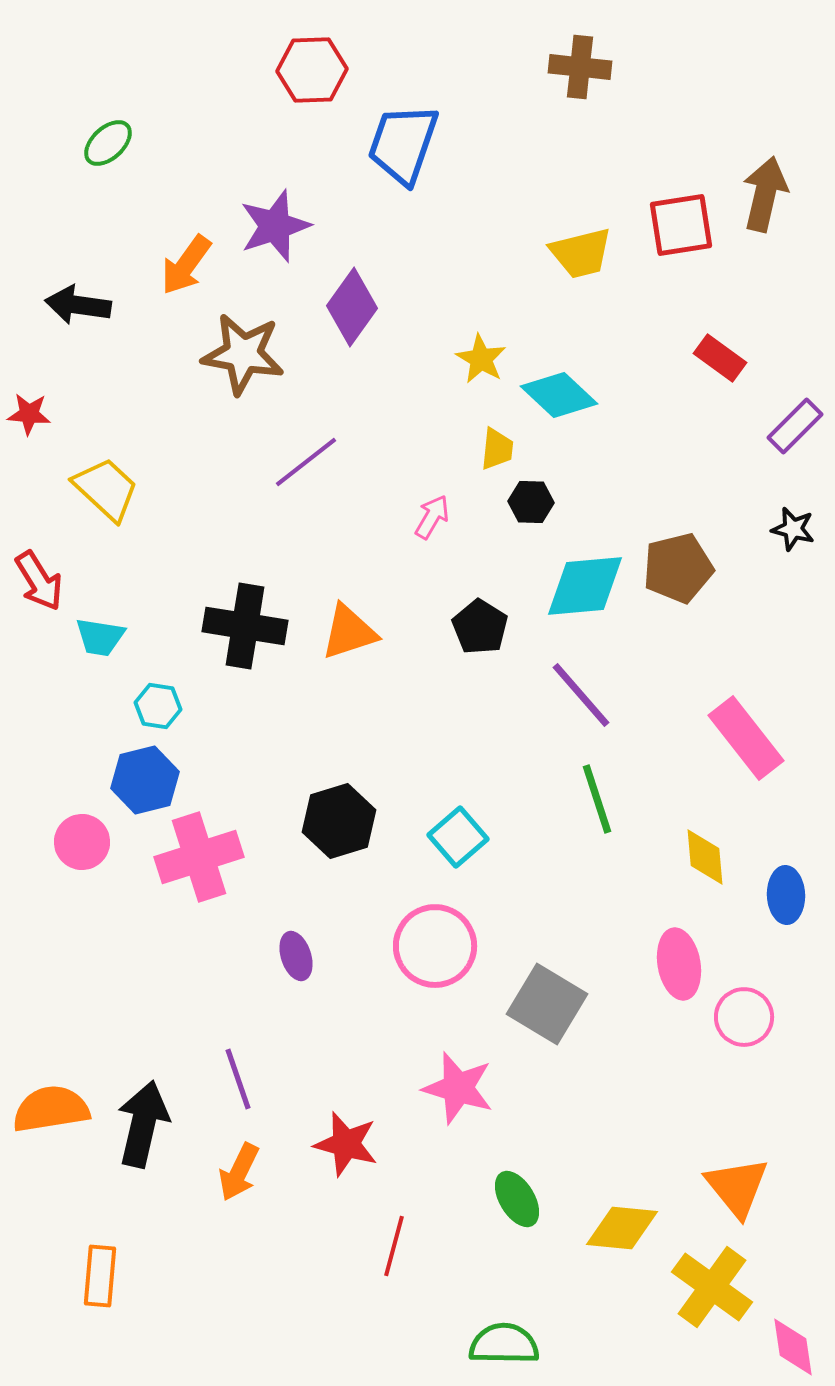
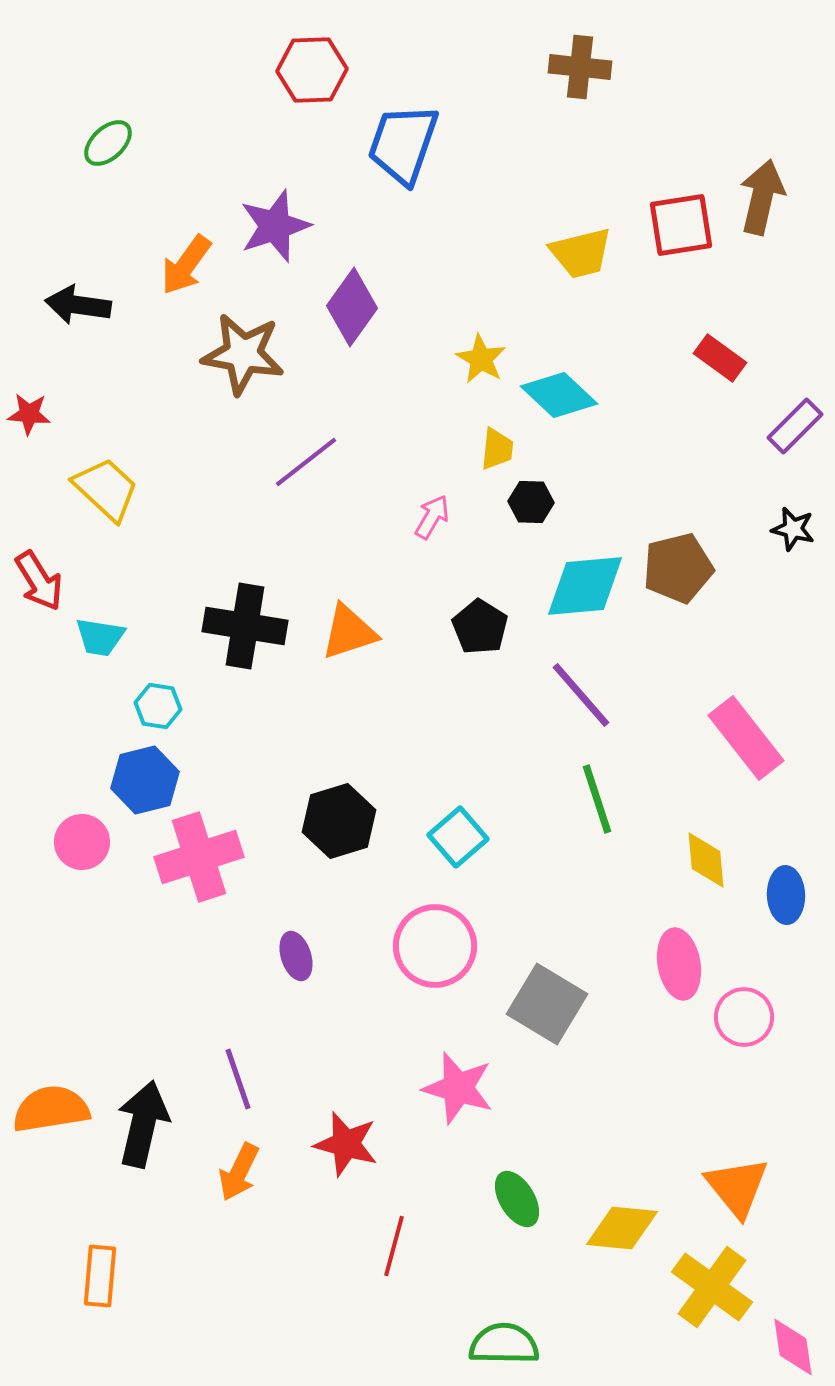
brown arrow at (765, 194): moved 3 px left, 3 px down
yellow diamond at (705, 857): moved 1 px right, 3 px down
